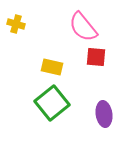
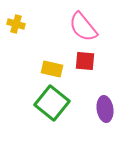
red square: moved 11 px left, 4 px down
yellow rectangle: moved 2 px down
green square: rotated 12 degrees counterclockwise
purple ellipse: moved 1 px right, 5 px up
